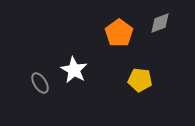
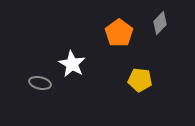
gray diamond: rotated 25 degrees counterclockwise
white star: moved 2 px left, 6 px up
gray ellipse: rotated 45 degrees counterclockwise
